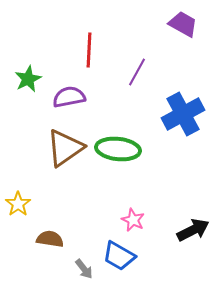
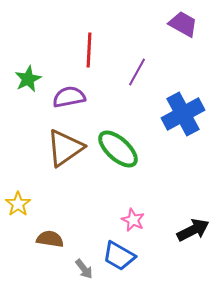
green ellipse: rotated 36 degrees clockwise
